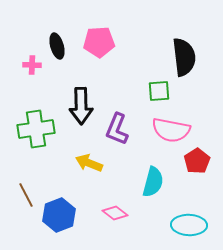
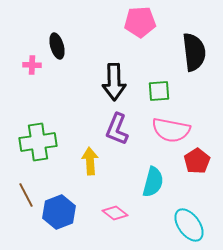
pink pentagon: moved 41 px right, 20 px up
black semicircle: moved 10 px right, 5 px up
black arrow: moved 33 px right, 24 px up
green cross: moved 2 px right, 13 px down
yellow arrow: moved 1 px right, 2 px up; rotated 64 degrees clockwise
blue hexagon: moved 3 px up
cyan ellipse: rotated 52 degrees clockwise
